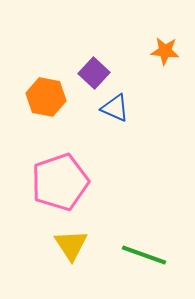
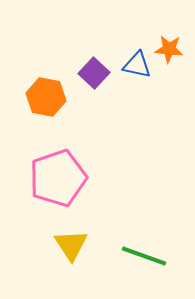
orange star: moved 4 px right, 2 px up
blue triangle: moved 22 px right, 43 px up; rotated 12 degrees counterclockwise
pink pentagon: moved 2 px left, 4 px up
green line: moved 1 px down
